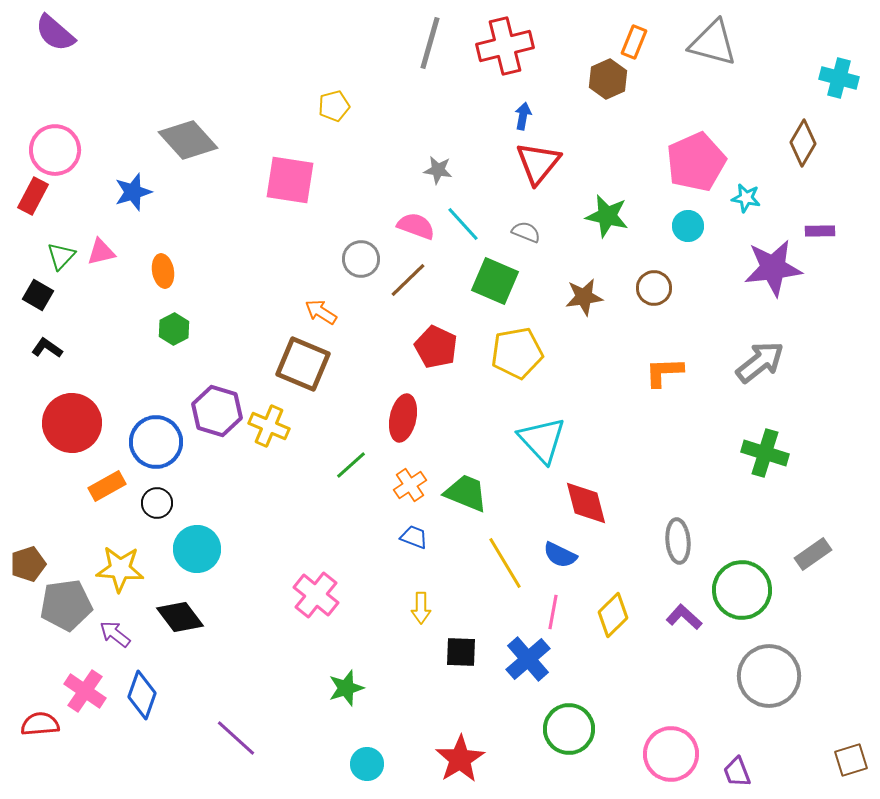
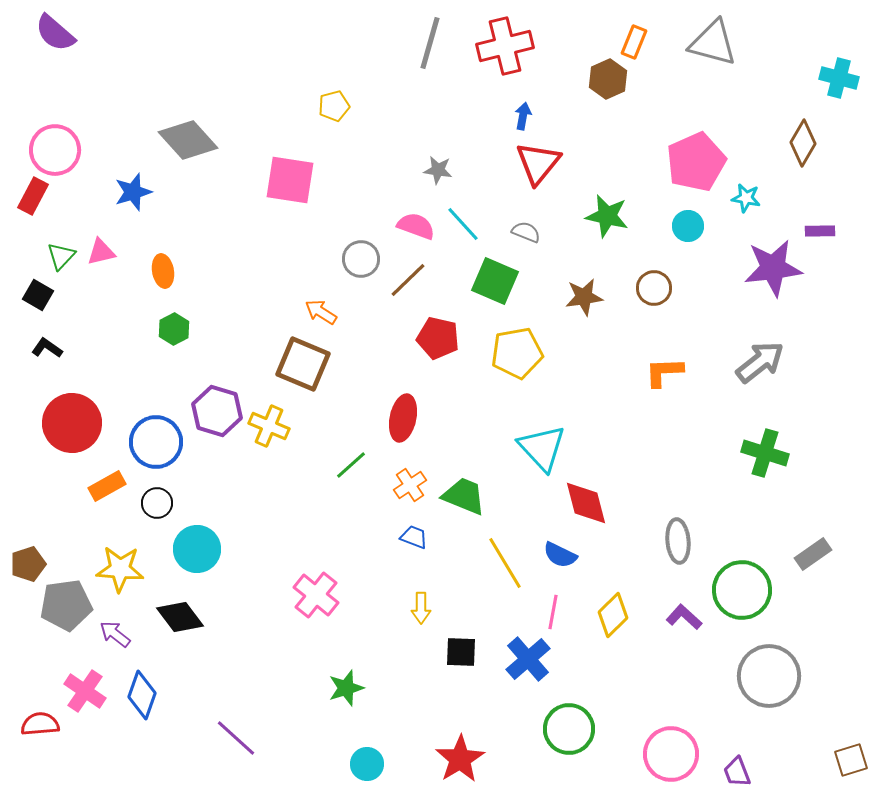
red pentagon at (436, 347): moved 2 px right, 9 px up; rotated 12 degrees counterclockwise
cyan triangle at (542, 440): moved 8 px down
green trapezoid at (466, 493): moved 2 px left, 3 px down
